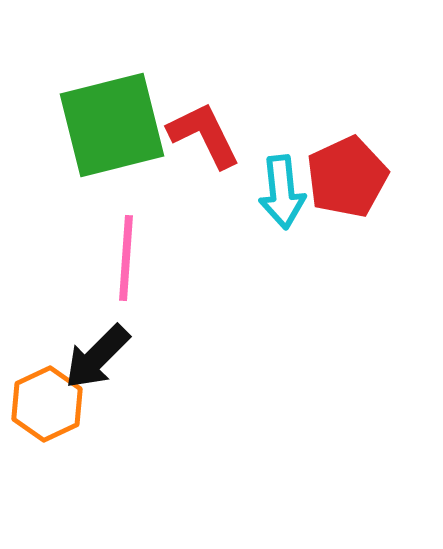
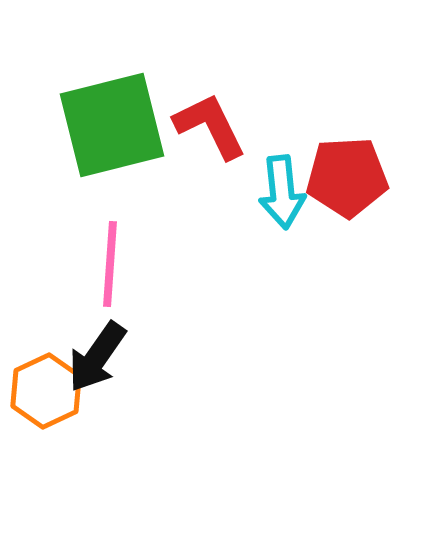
red L-shape: moved 6 px right, 9 px up
red pentagon: rotated 22 degrees clockwise
pink line: moved 16 px left, 6 px down
black arrow: rotated 10 degrees counterclockwise
orange hexagon: moved 1 px left, 13 px up
